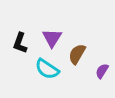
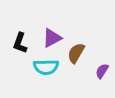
purple triangle: rotated 30 degrees clockwise
brown semicircle: moved 1 px left, 1 px up
cyan semicircle: moved 1 px left, 2 px up; rotated 35 degrees counterclockwise
